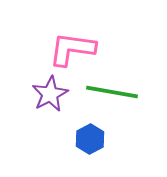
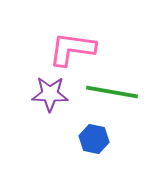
purple star: rotated 30 degrees clockwise
blue hexagon: moved 4 px right; rotated 20 degrees counterclockwise
